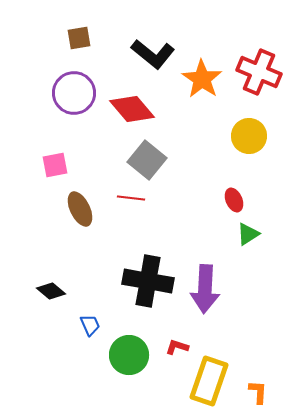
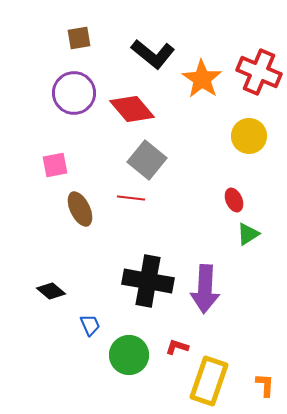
orange L-shape: moved 7 px right, 7 px up
